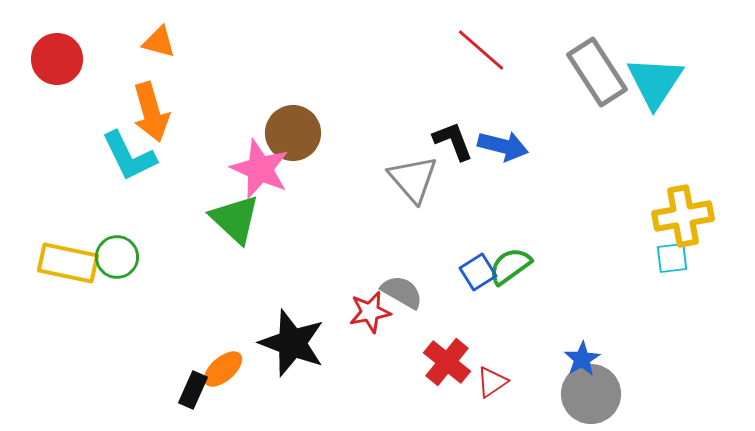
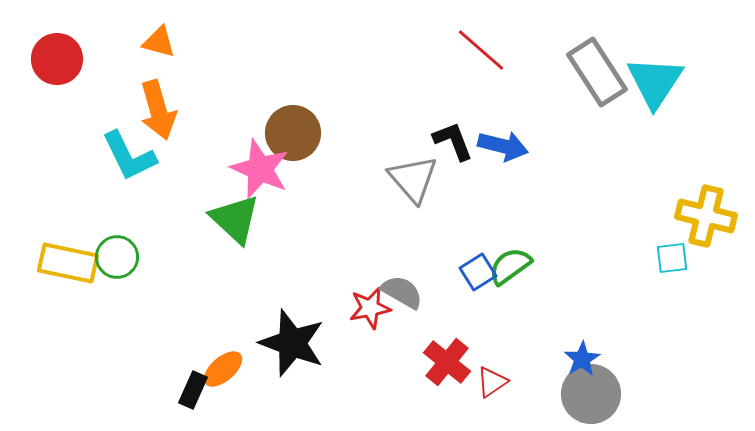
orange arrow: moved 7 px right, 2 px up
yellow cross: moved 23 px right; rotated 24 degrees clockwise
red star: moved 4 px up
